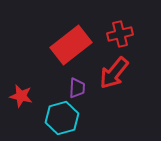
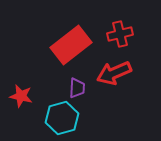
red arrow: rotated 28 degrees clockwise
